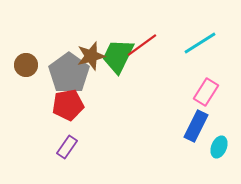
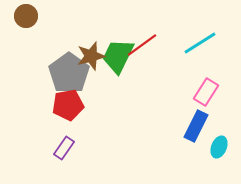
brown circle: moved 49 px up
purple rectangle: moved 3 px left, 1 px down
